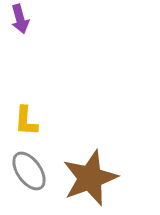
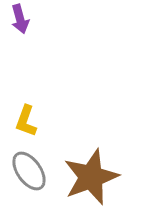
yellow L-shape: rotated 16 degrees clockwise
brown star: moved 1 px right, 1 px up
